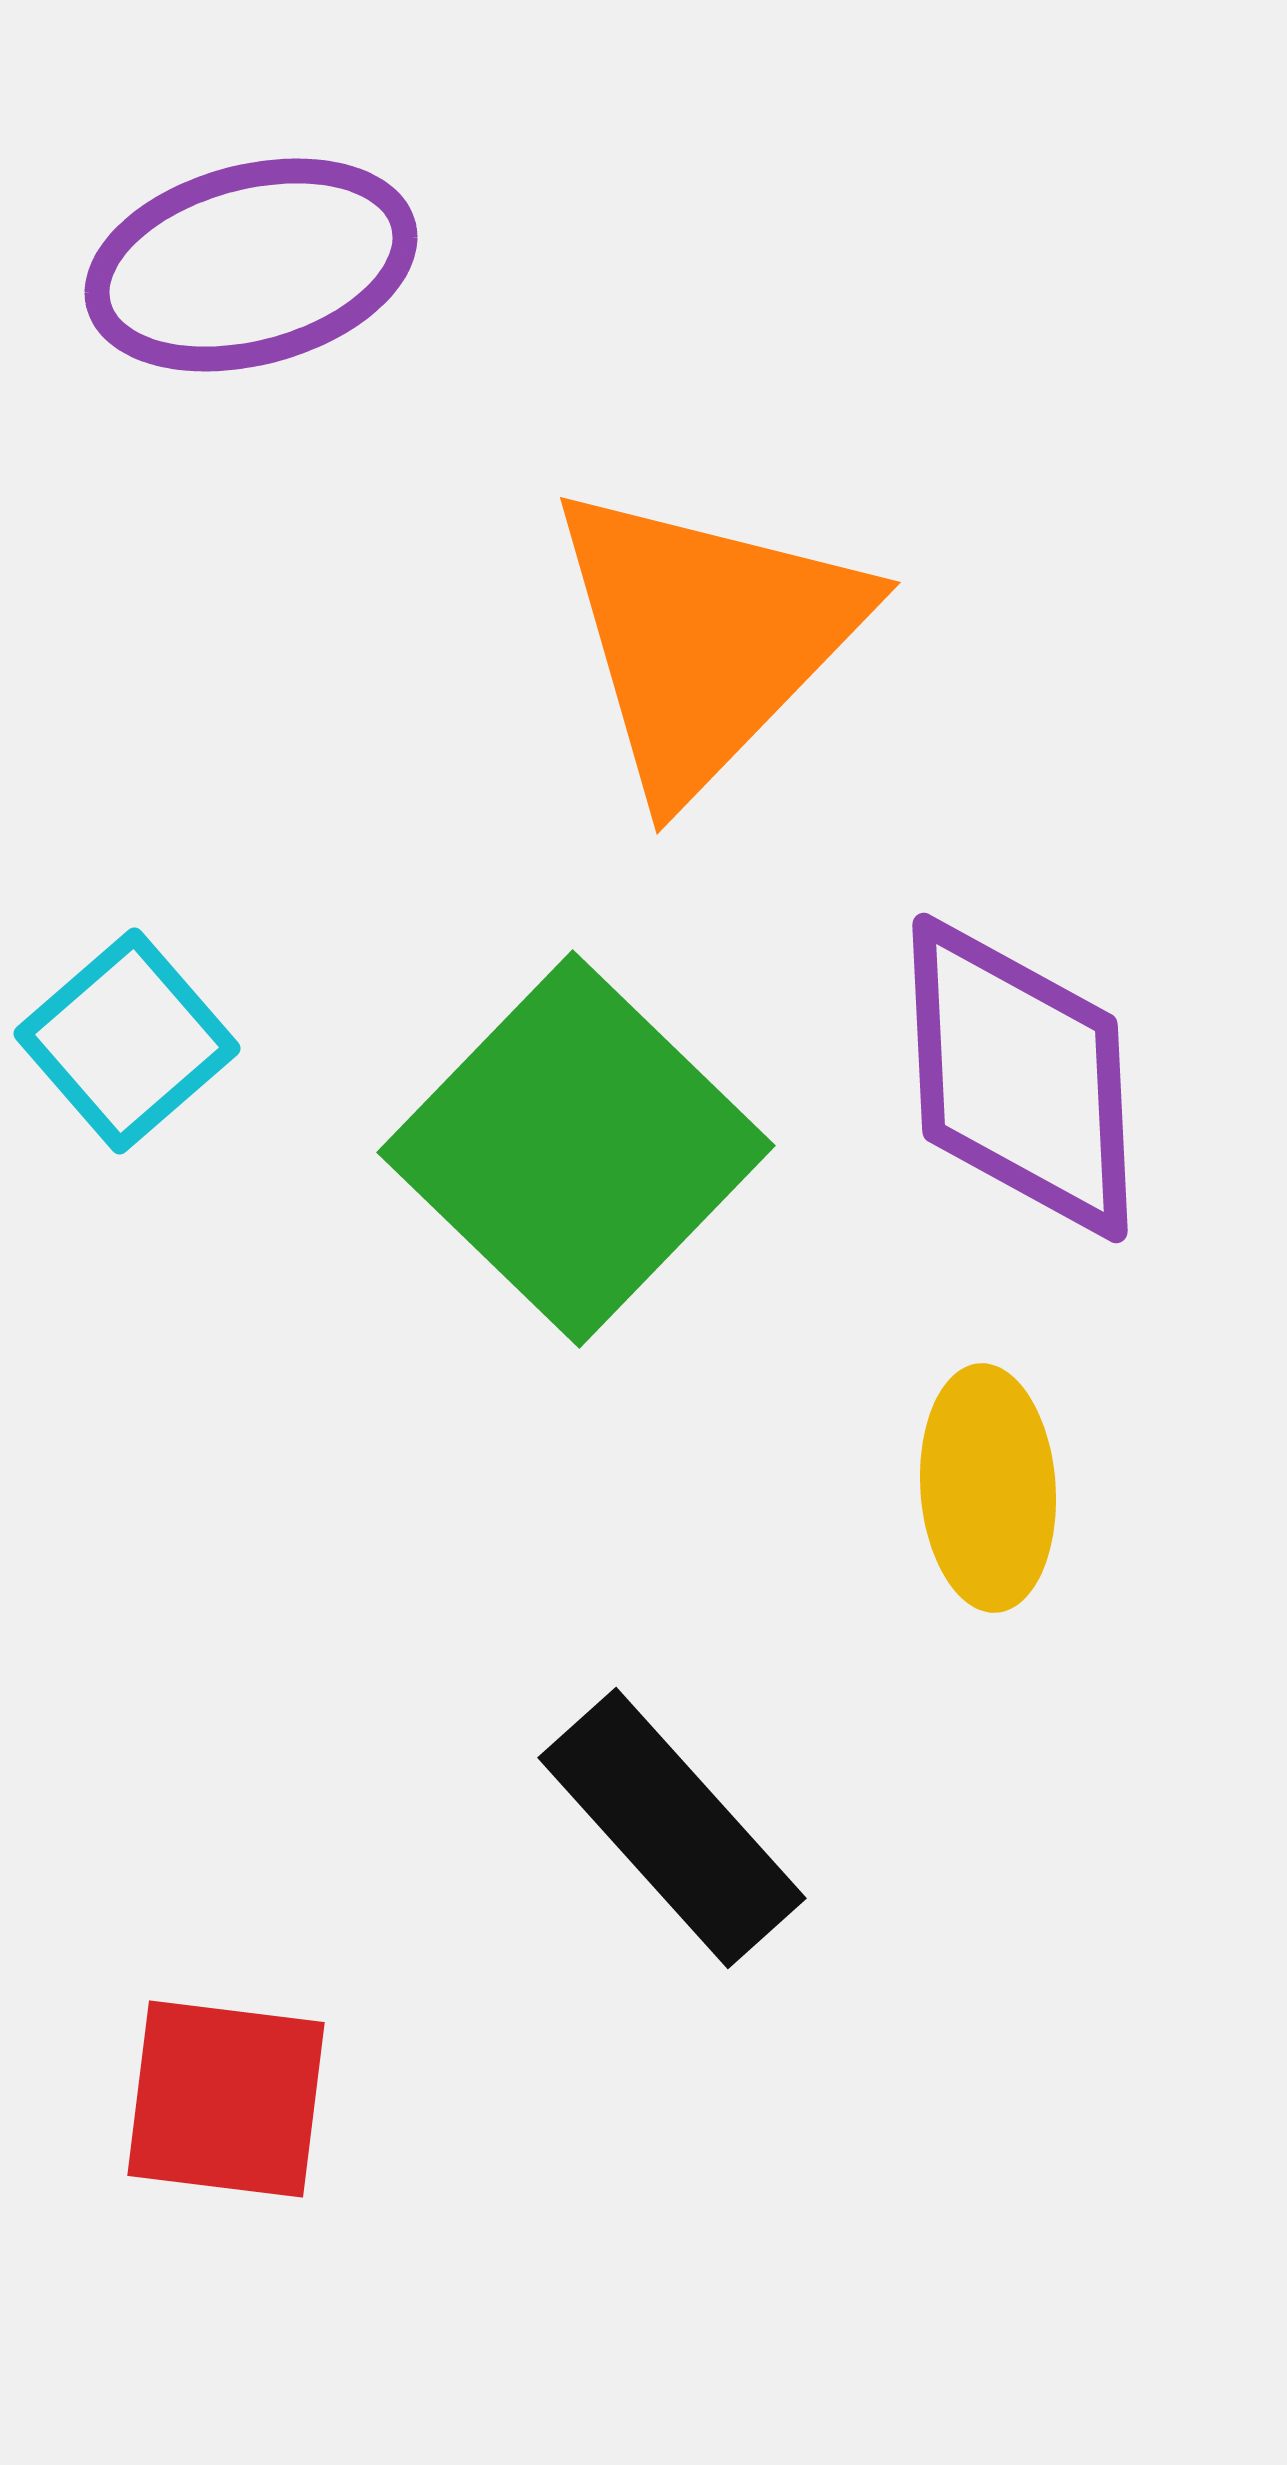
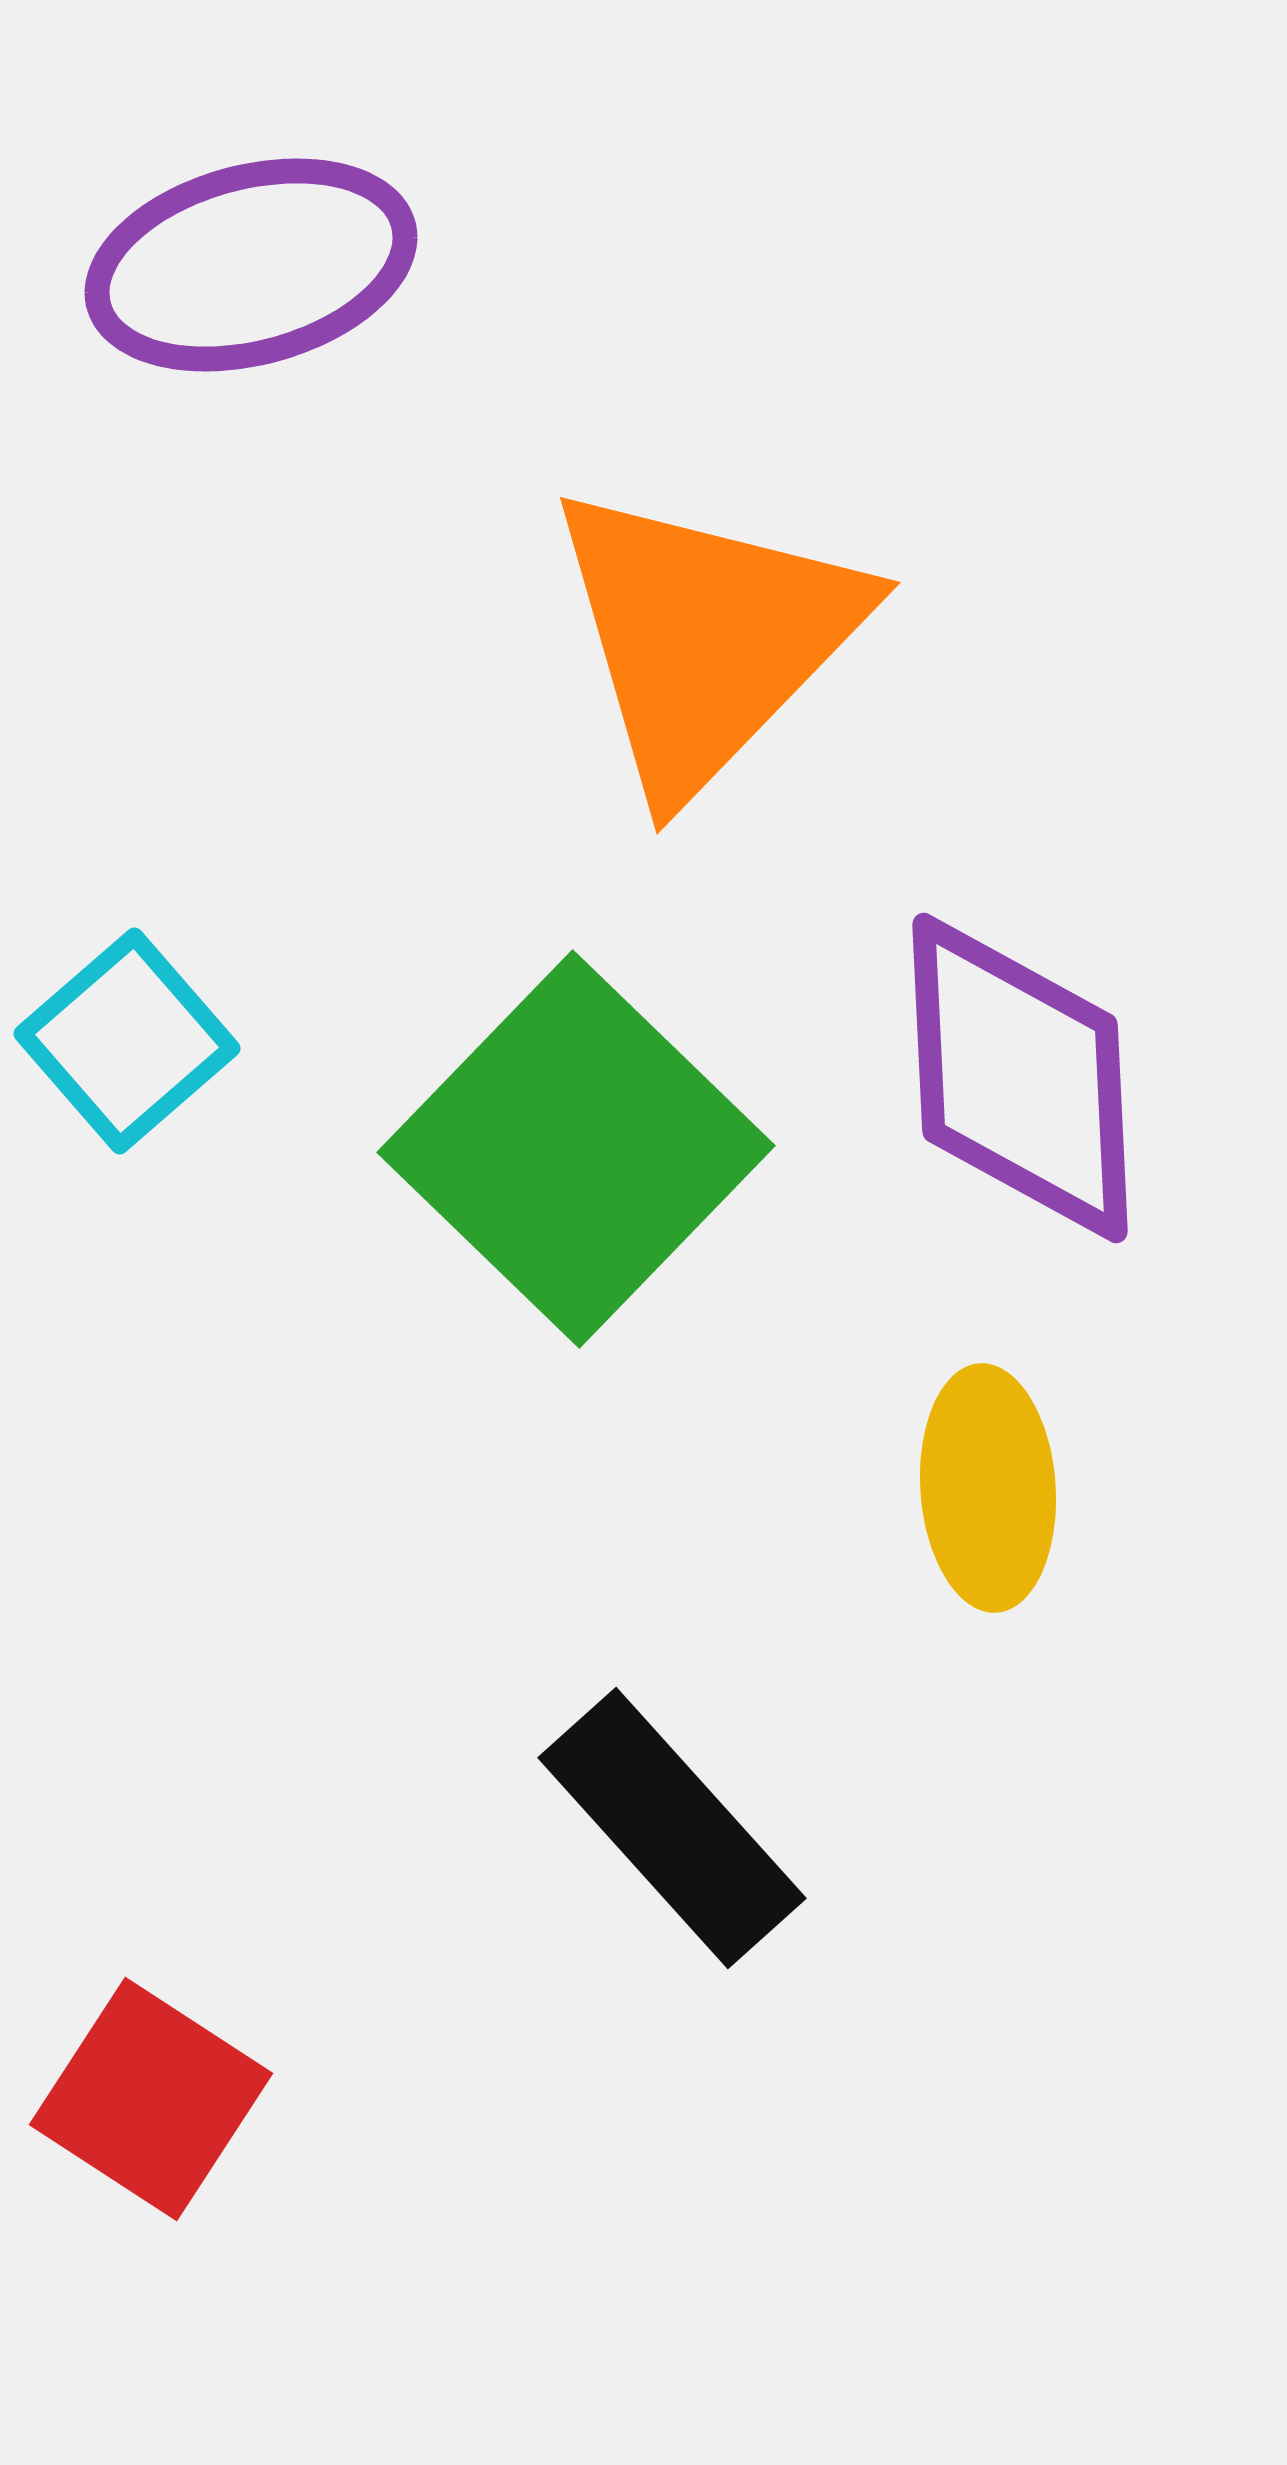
red square: moved 75 px left; rotated 26 degrees clockwise
